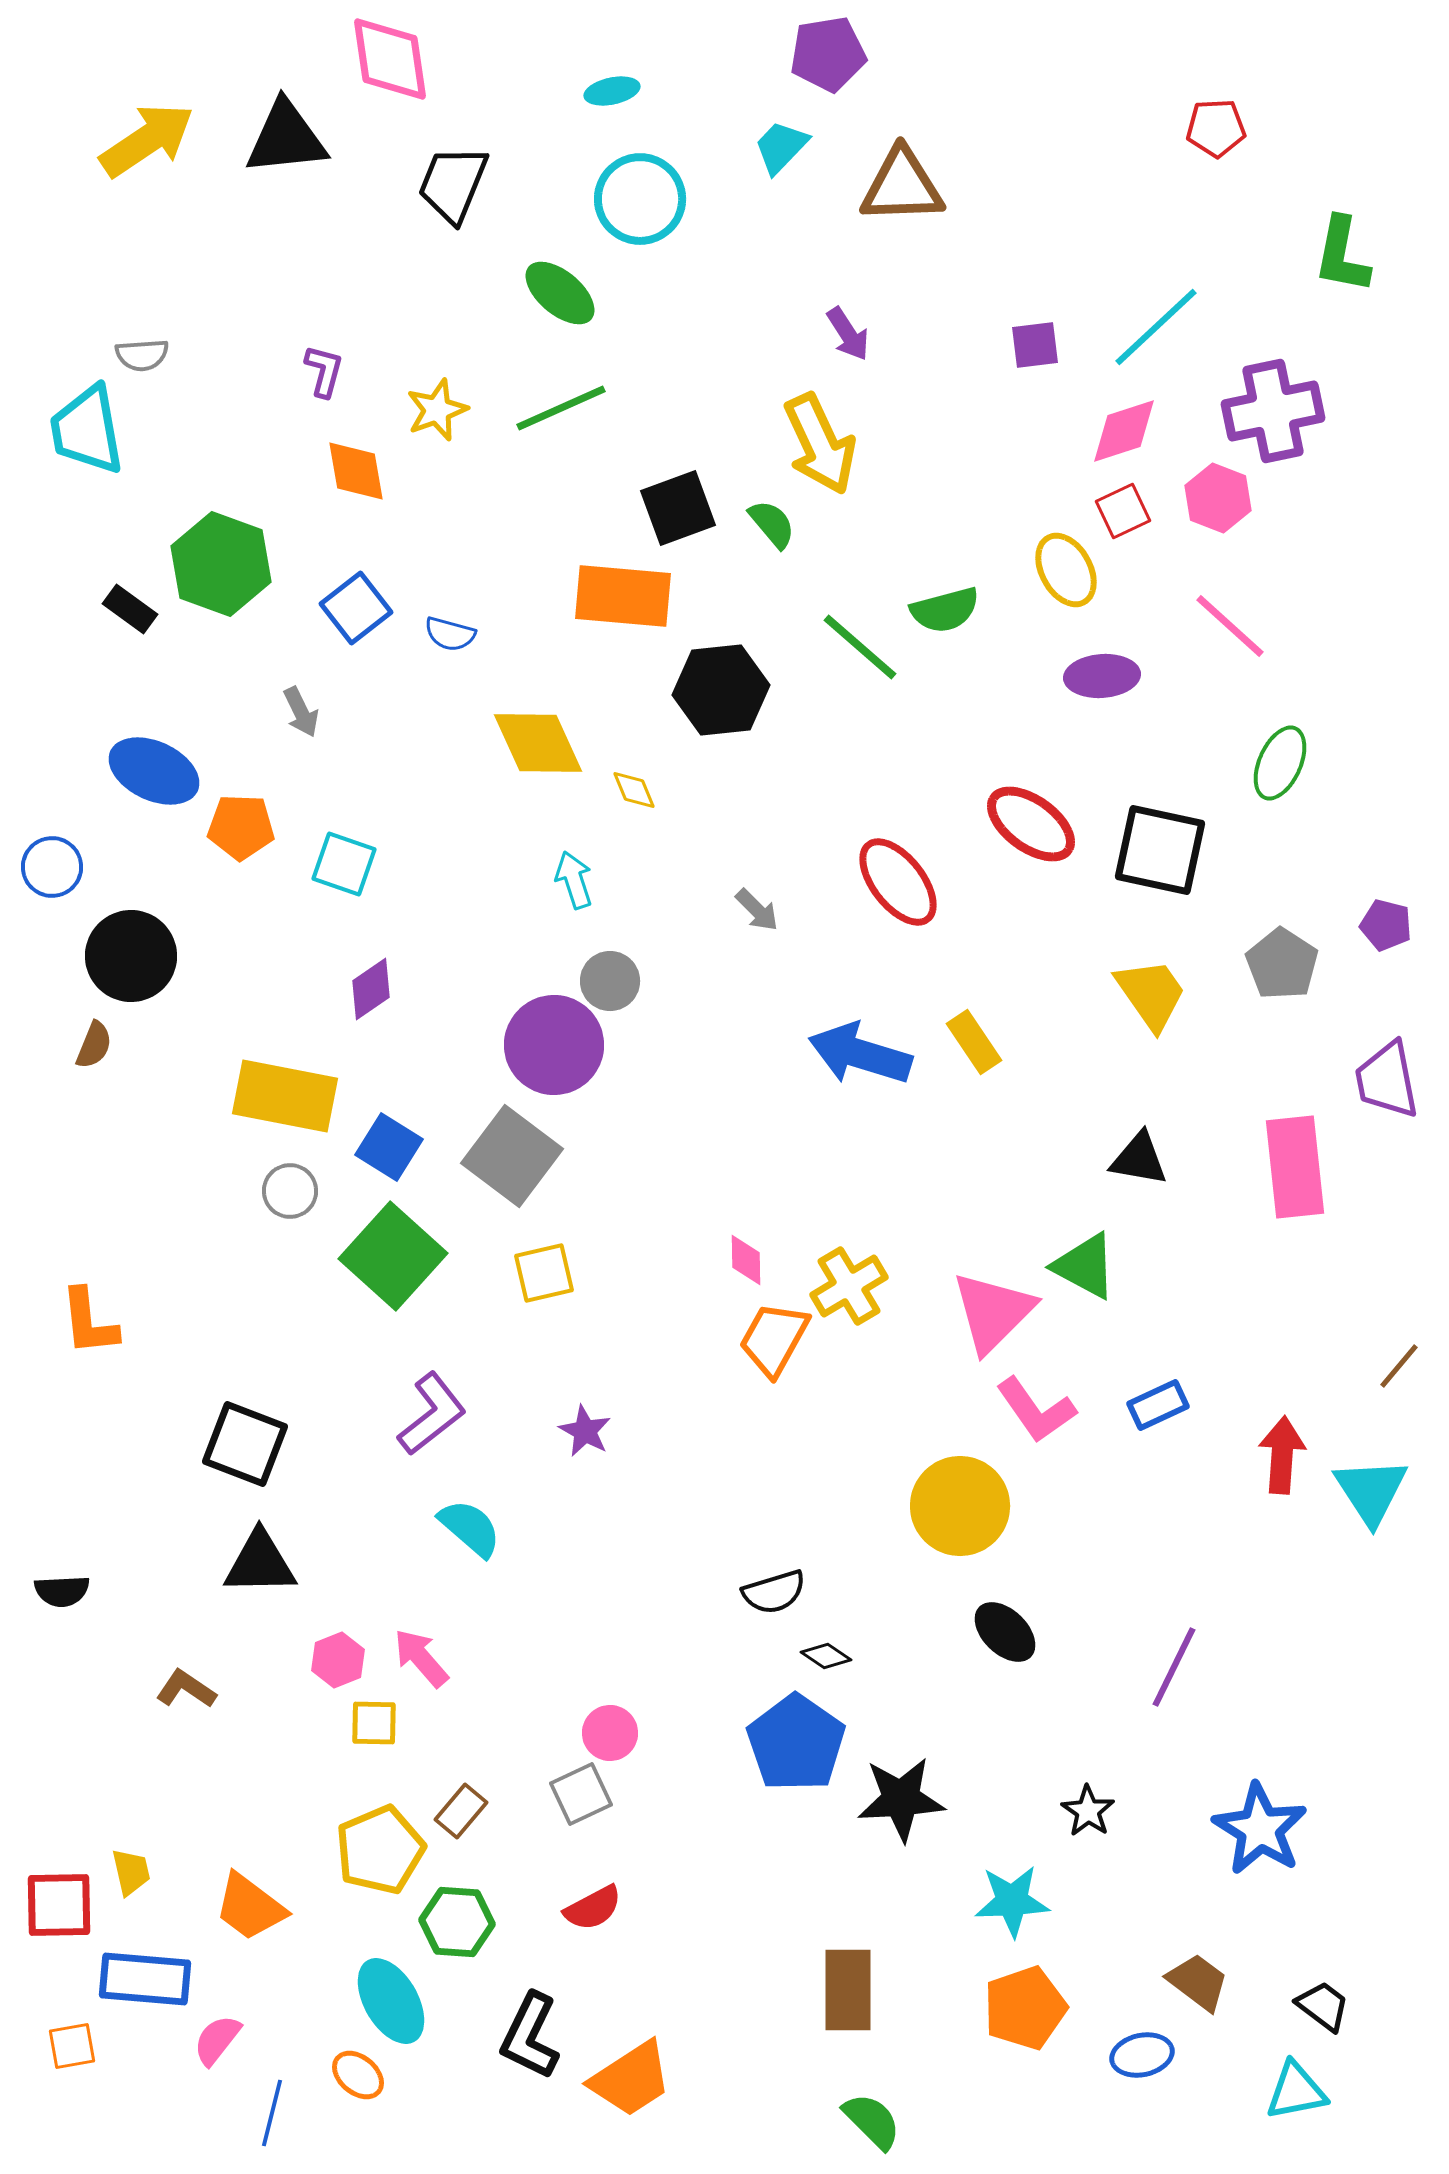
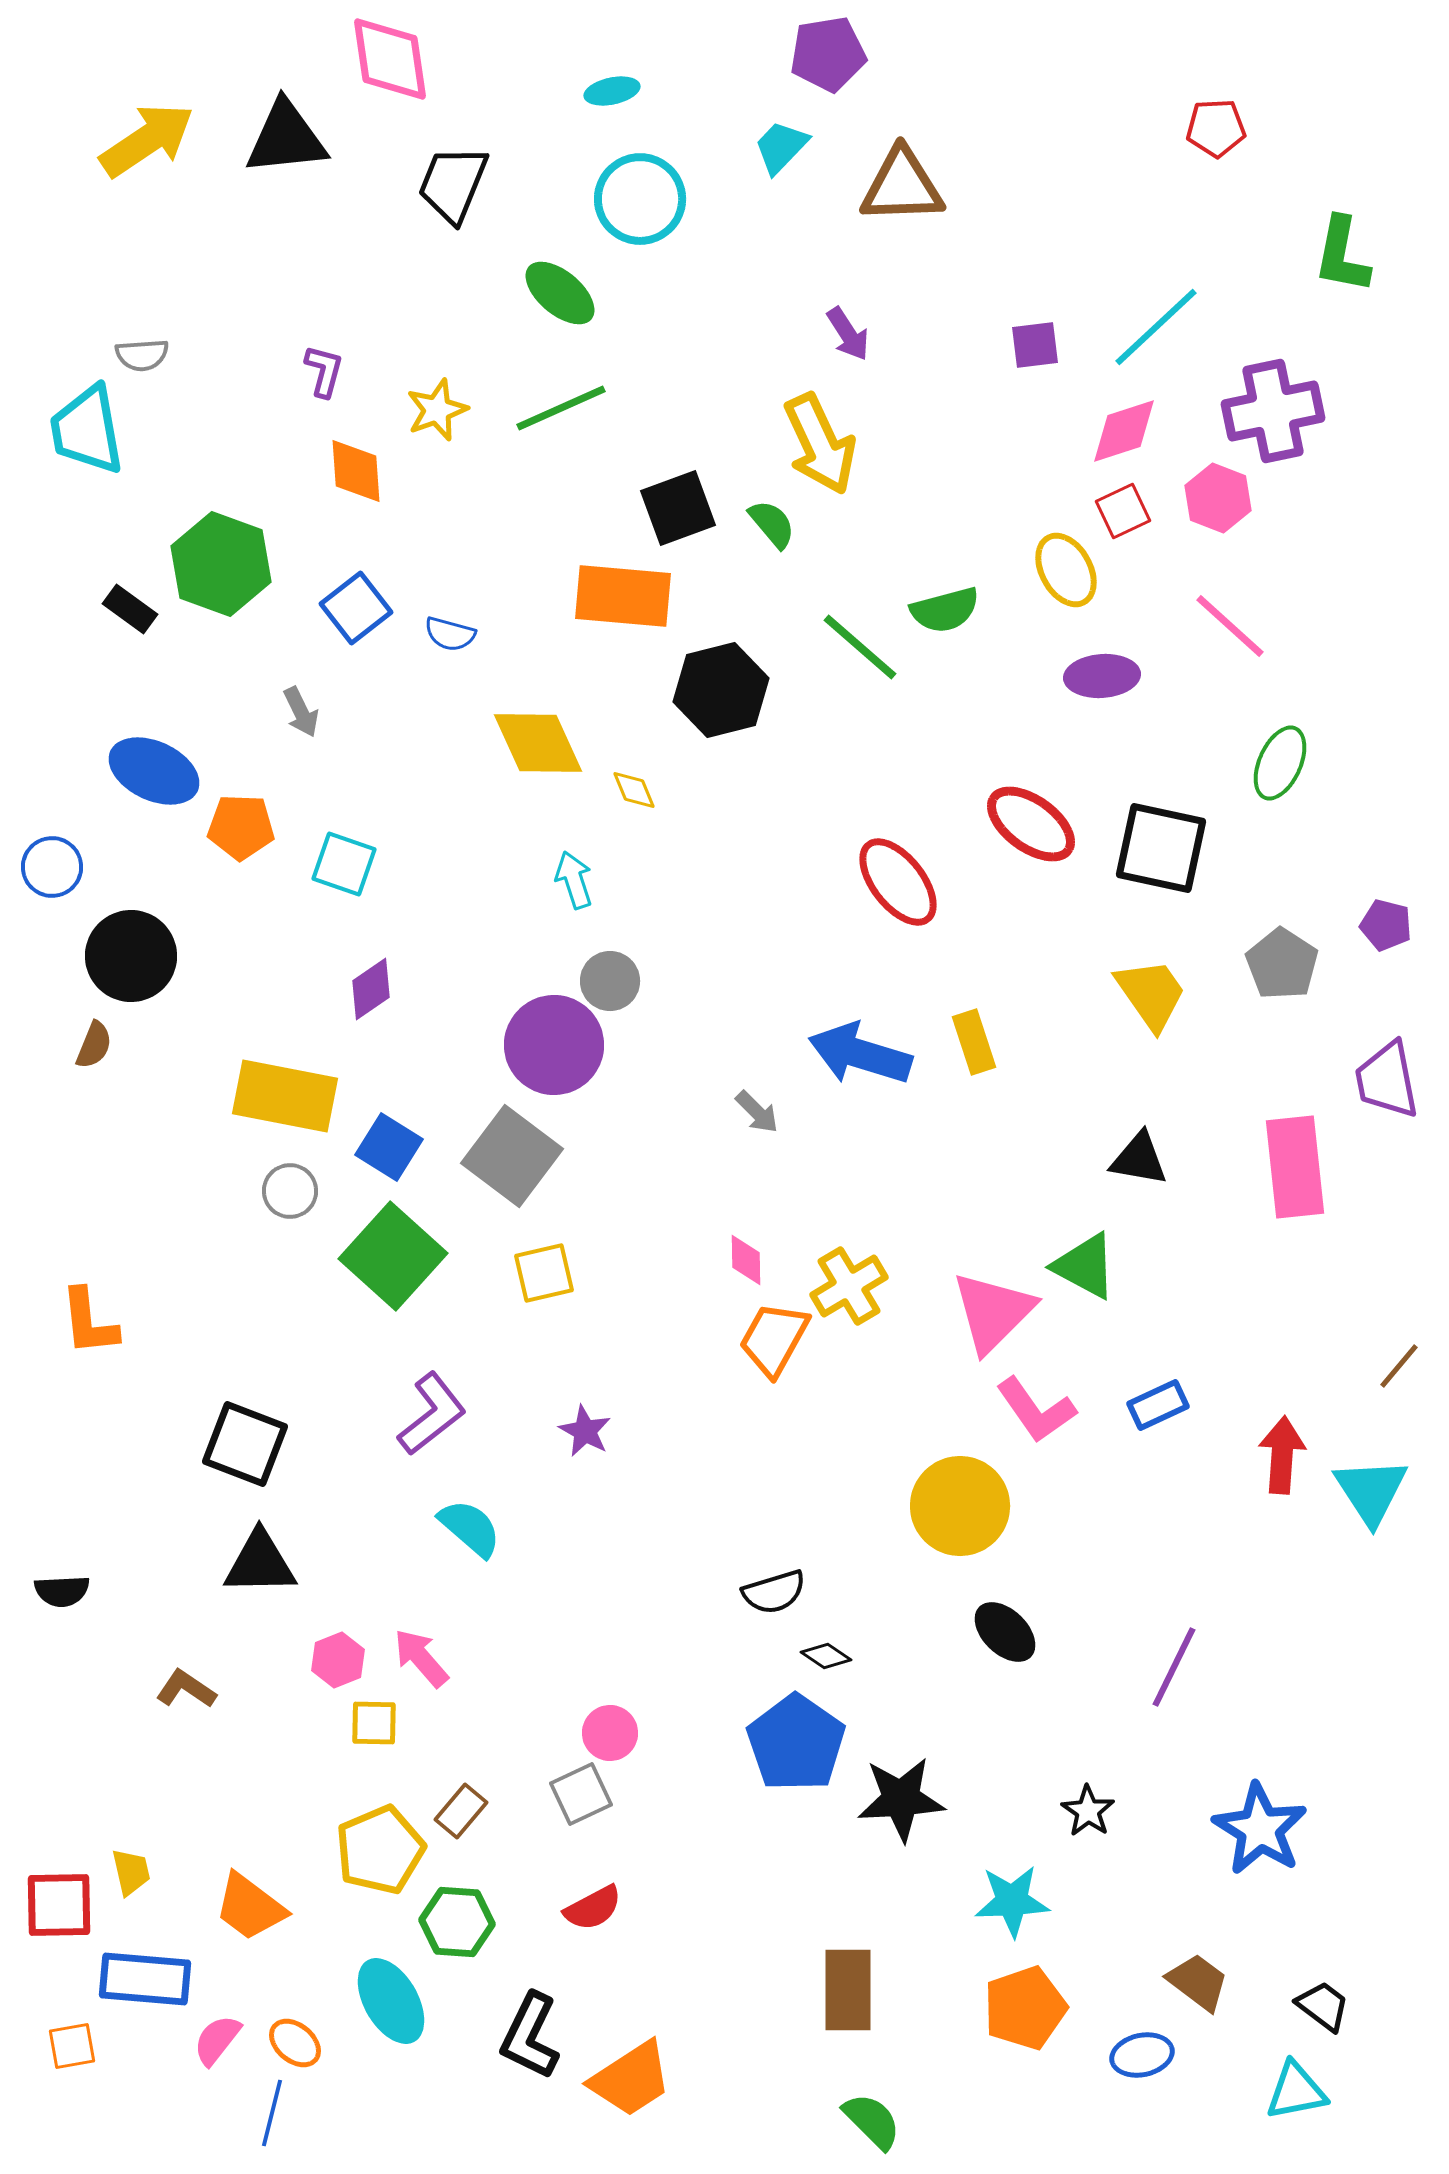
orange diamond at (356, 471): rotated 6 degrees clockwise
black hexagon at (721, 690): rotated 8 degrees counterclockwise
black square at (1160, 850): moved 1 px right, 2 px up
gray arrow at (757, 910): moved 202 px down
yellow rectangle at (974, 1042): rotated 16 degrees clockwise
orange ellipse at (358, 2075): moved 63 px left, 32 px up
